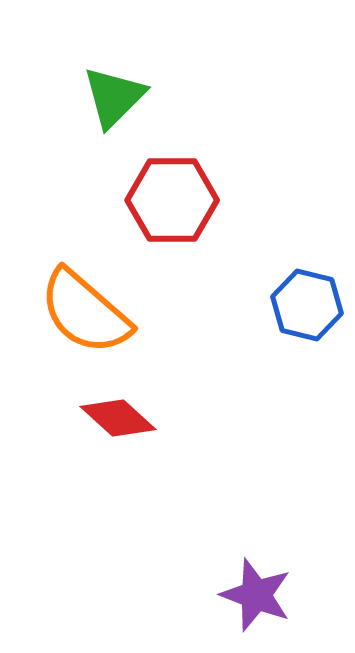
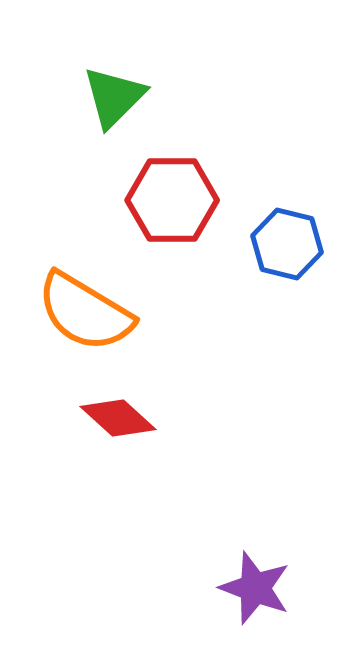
blue hexagon: moved 20 px left, 61 px up
orange semicircle: rotated 10 degrees counterclockwise
purple star: moved 1 px left, 7 px up
